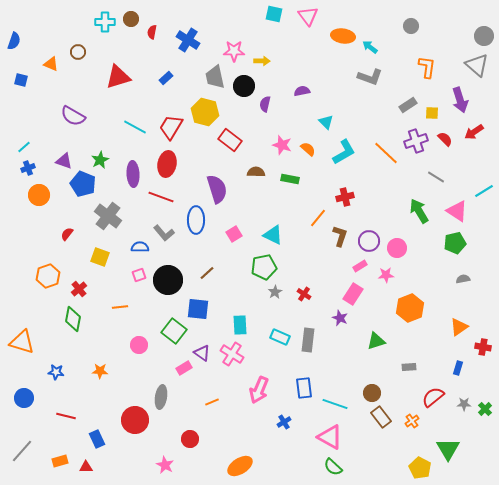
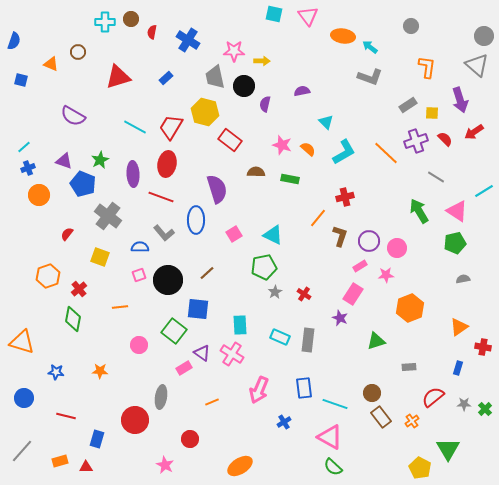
blue rectangle at (97, 439): rotated 42 degrees clockwise
